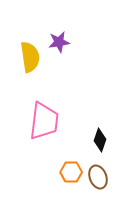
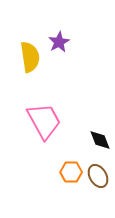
purple star: rotated 20 degrees counterclockwise
pink trapezoid: rotated 36 degrees counterclockwise
black diamond: rotated 40 degrees counterclockwise
brown ellipse: moved 1 px up; rotated 10 degrees counterclockwise
